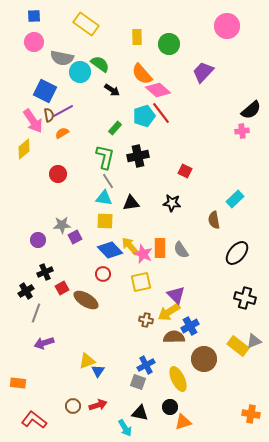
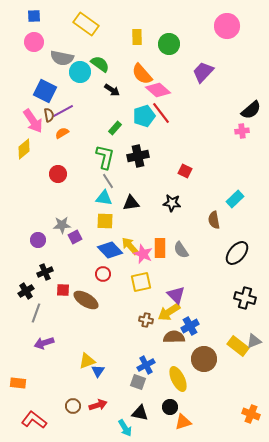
red square at (62, 288): moved 1 px right, 2 px down; rotated 32 degrees clockwise
orange cross at (251, 414): rotated 12 degrees clockwise
